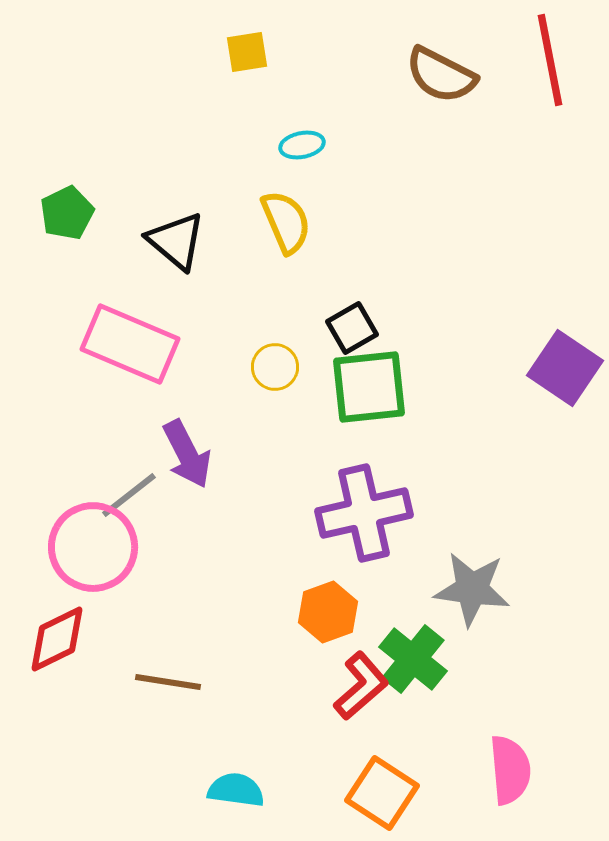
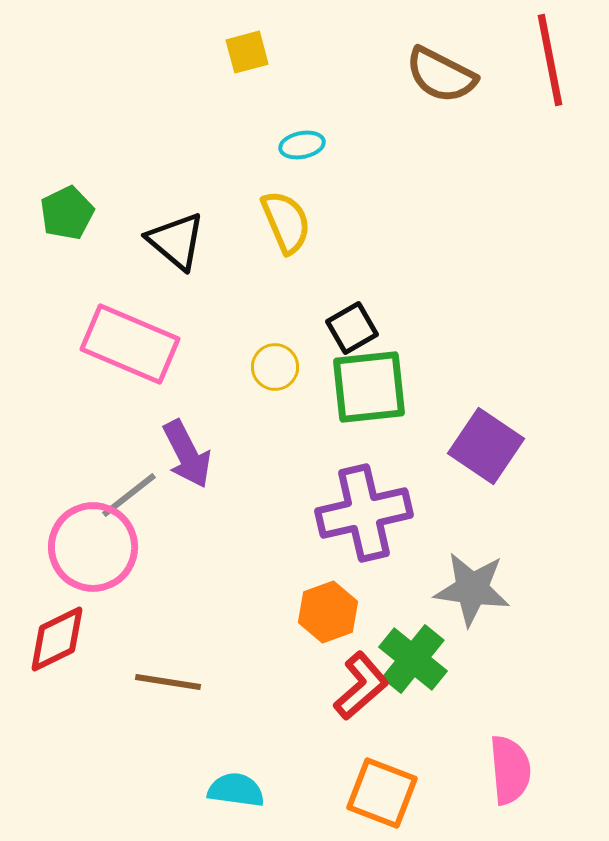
yellow square: rotated 6 degrees counterclockwise
purple square: moved 79 px left, 78 px down
orange square: rotated 12 degrees counterclockwise
